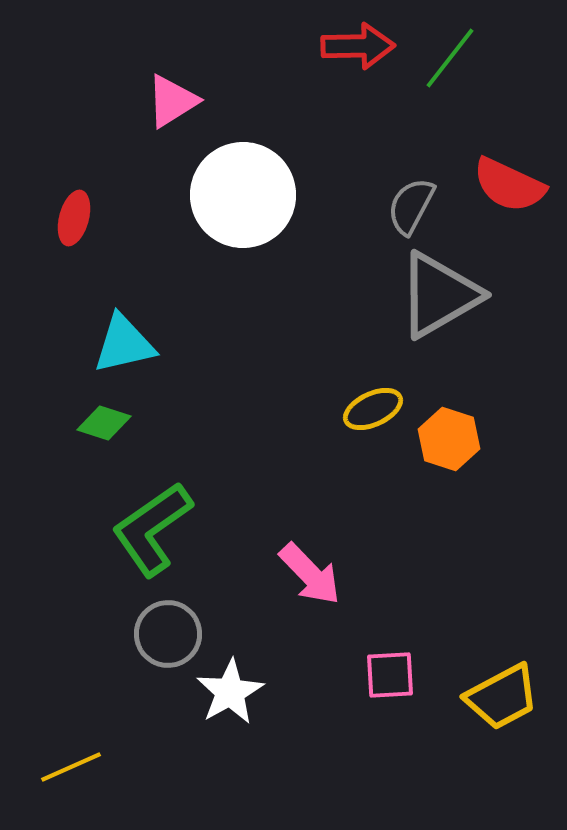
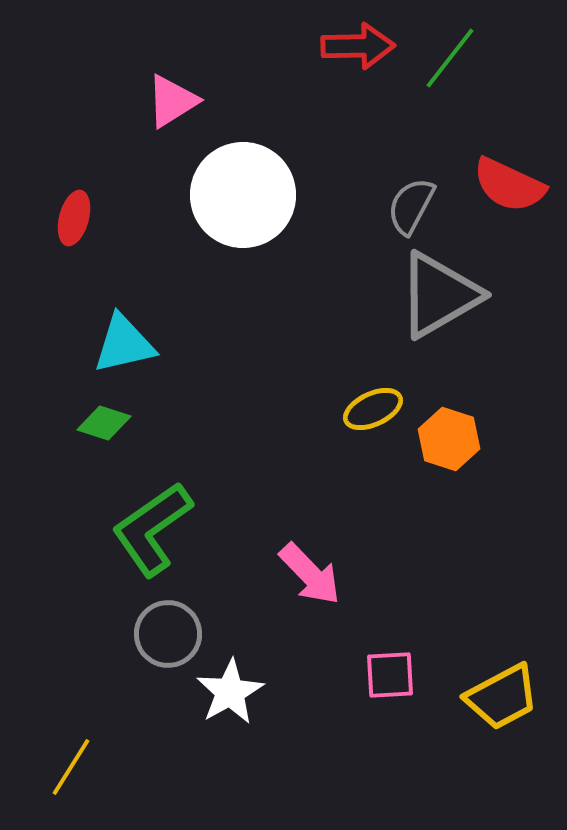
yellow line: rotated 34 degrees counterclockwise
